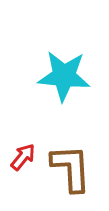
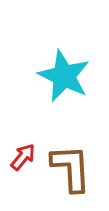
cyan star: rotated 20 degrees clockwise
